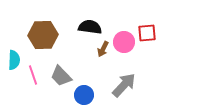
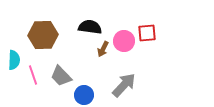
pink circle: moved 1 px up
